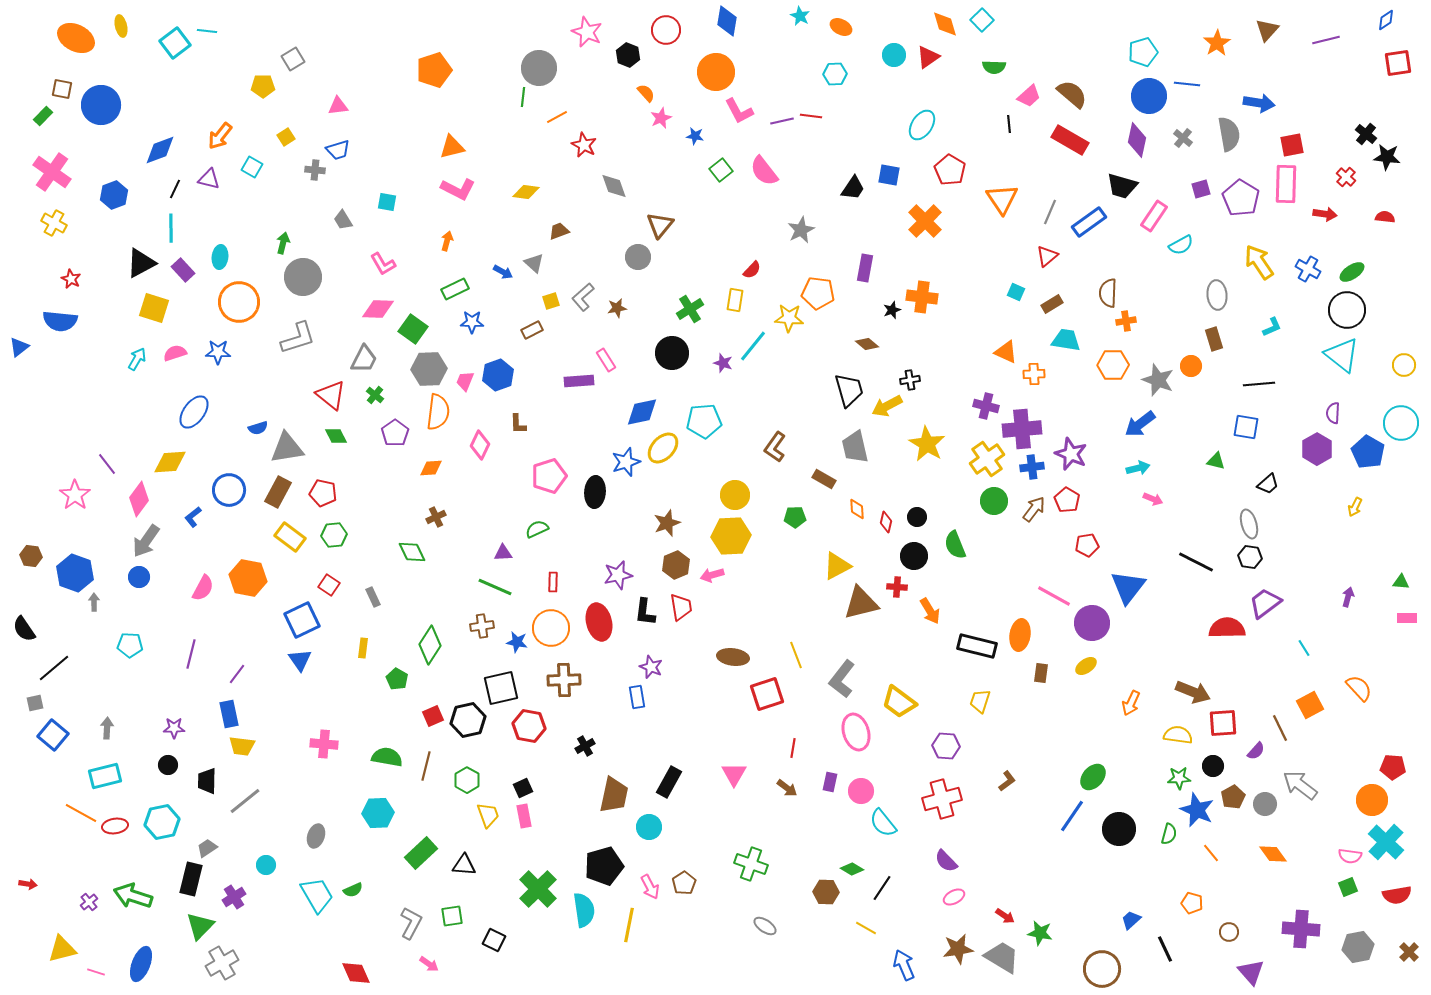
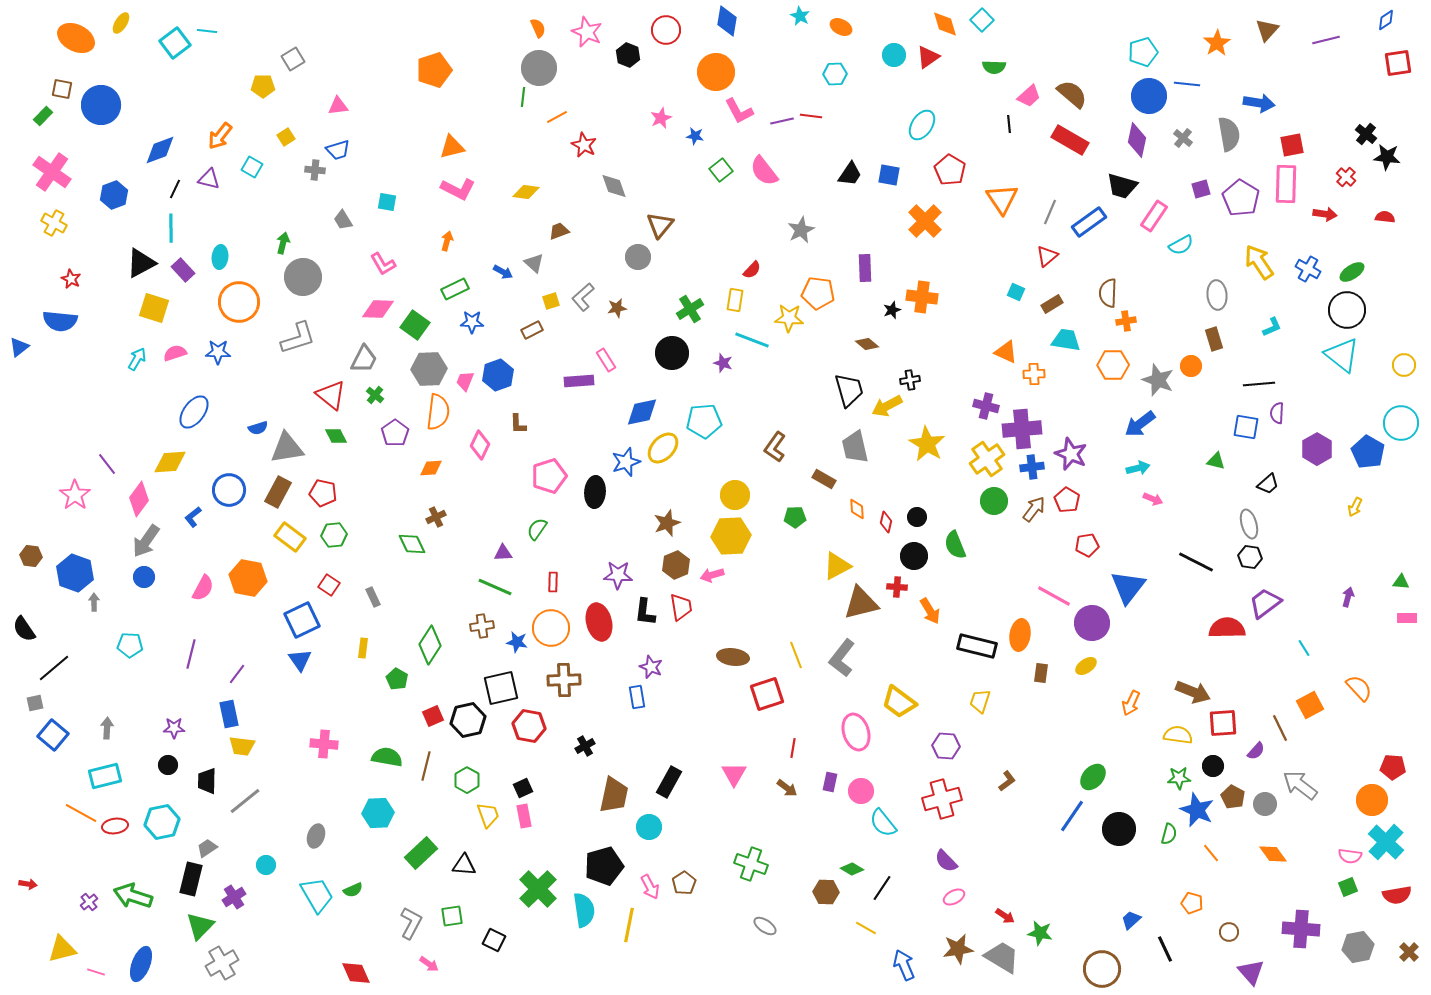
yellow ellipse at (121, 26): moved 3 px up; rotated 45 degrees clockwise
orange semicircle at (646, 93): moved 108 px left, 65 px up; rotated 18 degrees clockwise
black trapezoid at (853, 188): moved 3 px left, 14 px up
purple rectangle at (865, 268): rotated 12 degrees counterclockwise
green square at (413, 329): moved 2 px right, 4 px up
cyan line at (753, 346): moved 1 px left, 6 px up; rotated 72 degrees clockwise
purple semicircle at (1333, 413): moved 56 px left
green semicircle at (537, 529): rotated 30 degrees counterclockwise
green diamond at (412, 552): moved 8 px up
purple star at (618, 575): rotated 16 degrees clockwise
blue circle at (139, 577): moved 5 px right
gray L-shape at (842, 679): moved 21 px up
brown pentagon at (1233, 797): rotated 15 degrees counterclockwise
